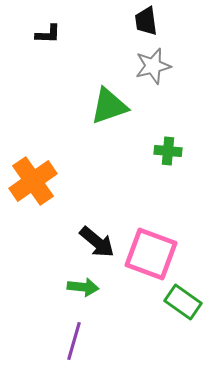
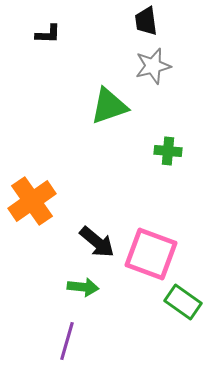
orange cross: moved 1 px left, 20 px down
purple line: moved 7 px left
